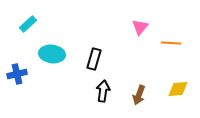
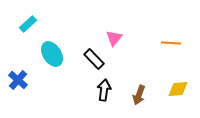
pink triangle: moved 26 px left, 11 px down
cyan ellipse: rotated 50 degrees clockwise
black rectangle: rotated 60 degrees counterclockwise
blue cross: moved 1 px right, 6 px down; rotated 36 degrees counterclockwise
black arrow: moved 1 px right, 1 px up
